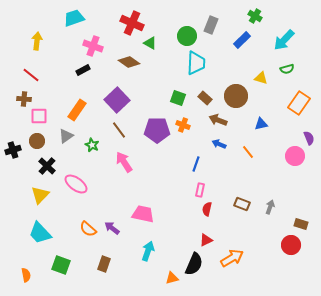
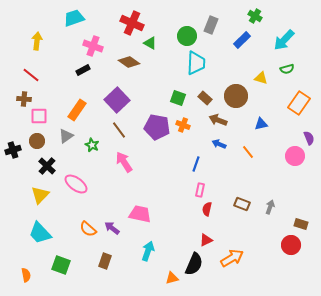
purple pentagon at (157, 130): moved 3 px up; rotated 10 degrees clockwise
pink trapezoid at (143, 214): moved 3 px left
brown rectangle at (104, 264): moved 1 px right, 3 px up
